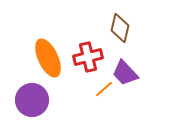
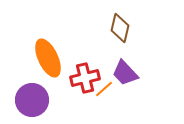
red cross: moved 3 px left, 21 px down
